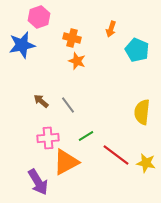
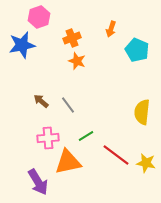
orange cross: rotated 36 degrees counterclockwise
orange triangle: moved 2 px right; rotated 16 degrees clockwise
